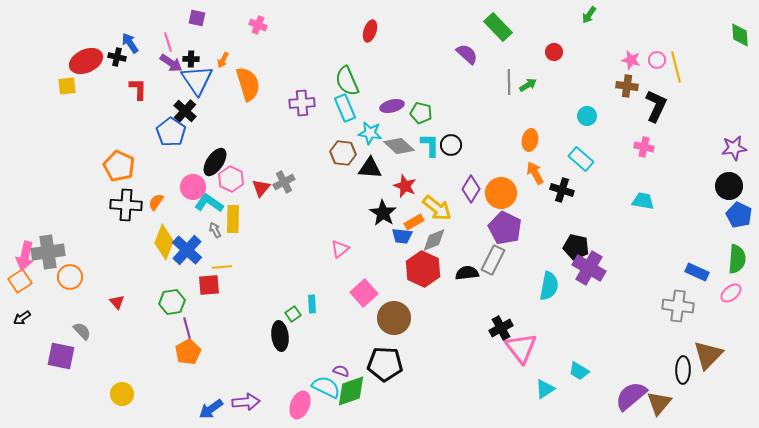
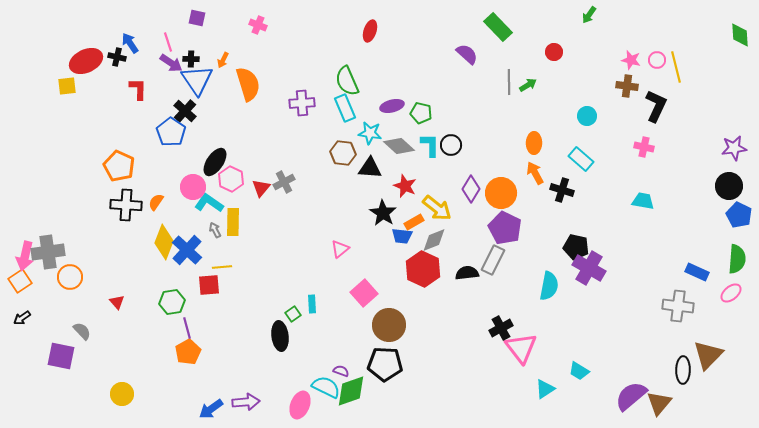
orange ellipse at (530, 140): moved 4 px right, 3 px down; rotated 10 degrees counterclockwise
yellow rectangle at (233, 219): moved 3 px down
brown circle at (394, 318): moved 5 px left, 7 px down
